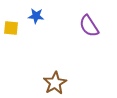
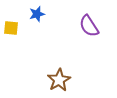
blue star: moved 1 px right, 2 px up; rotated 21 degrees counterclockwise
brown star: moved 4 px right, 3 px up
